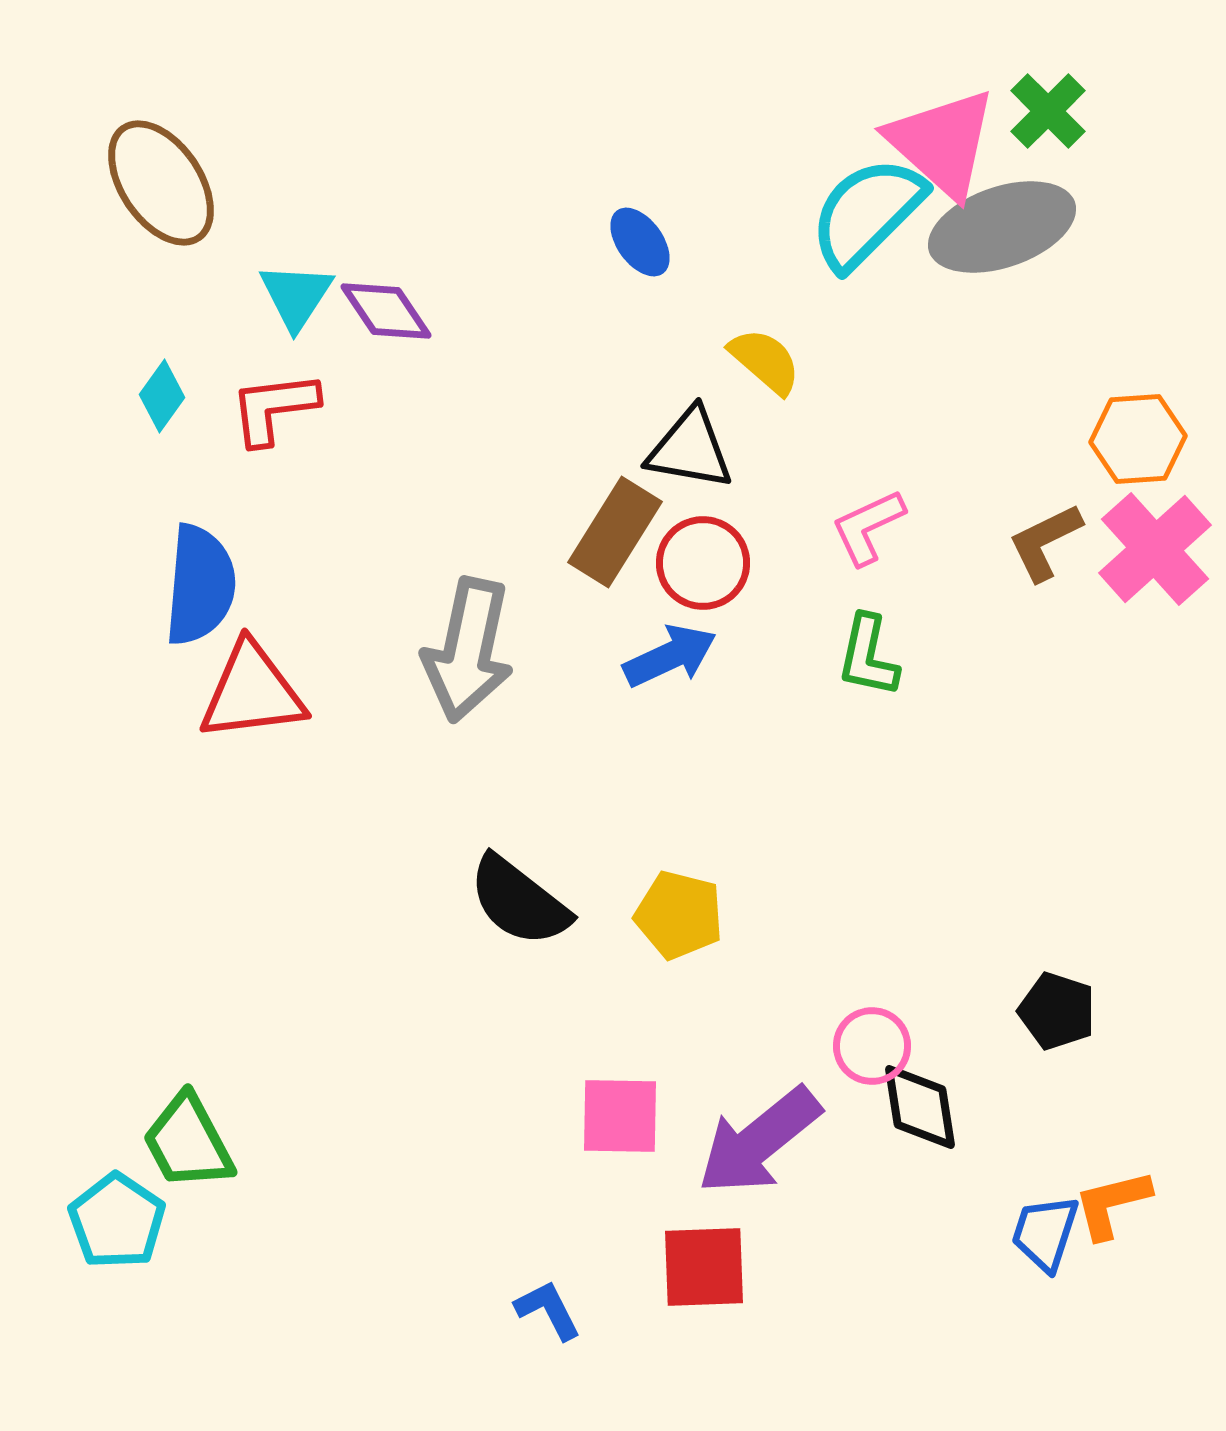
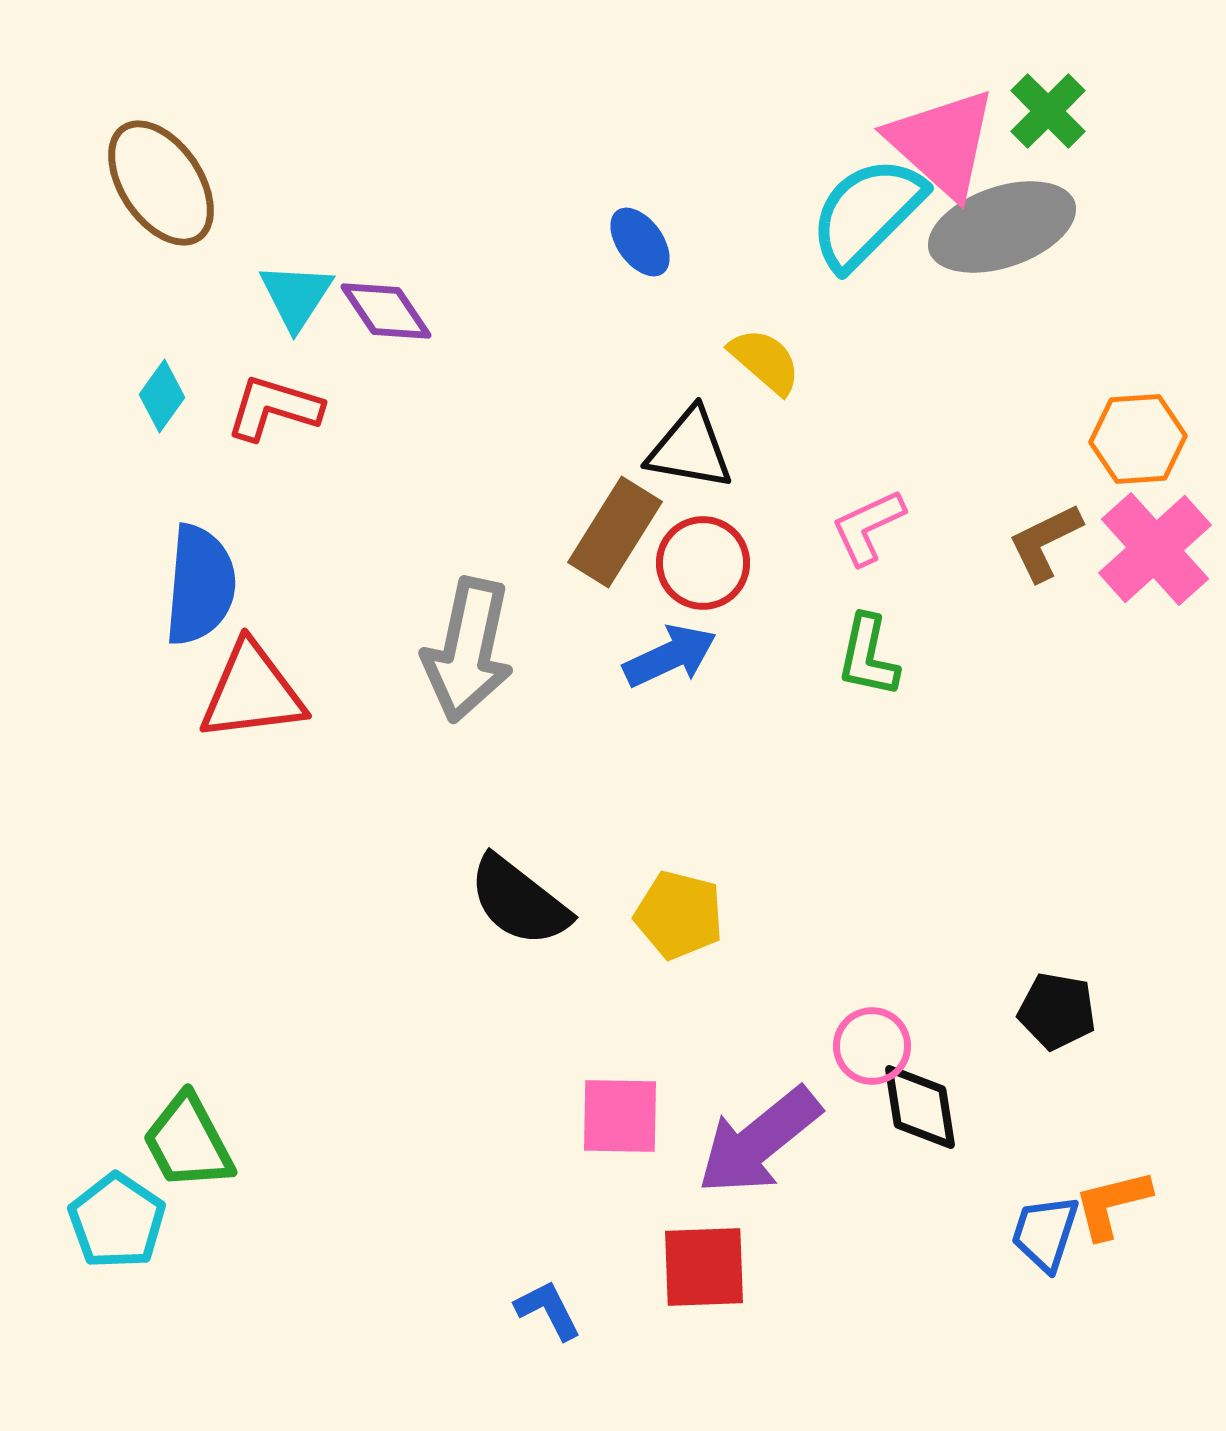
red L-shape: rotated 24 degrees clockwise
black pentagon: rotated 8 degrees counterclockwise
